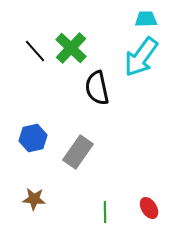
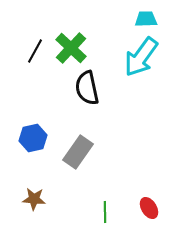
black line: rotated 70 degrees clockwise
black semicircle: moved 10 px left
